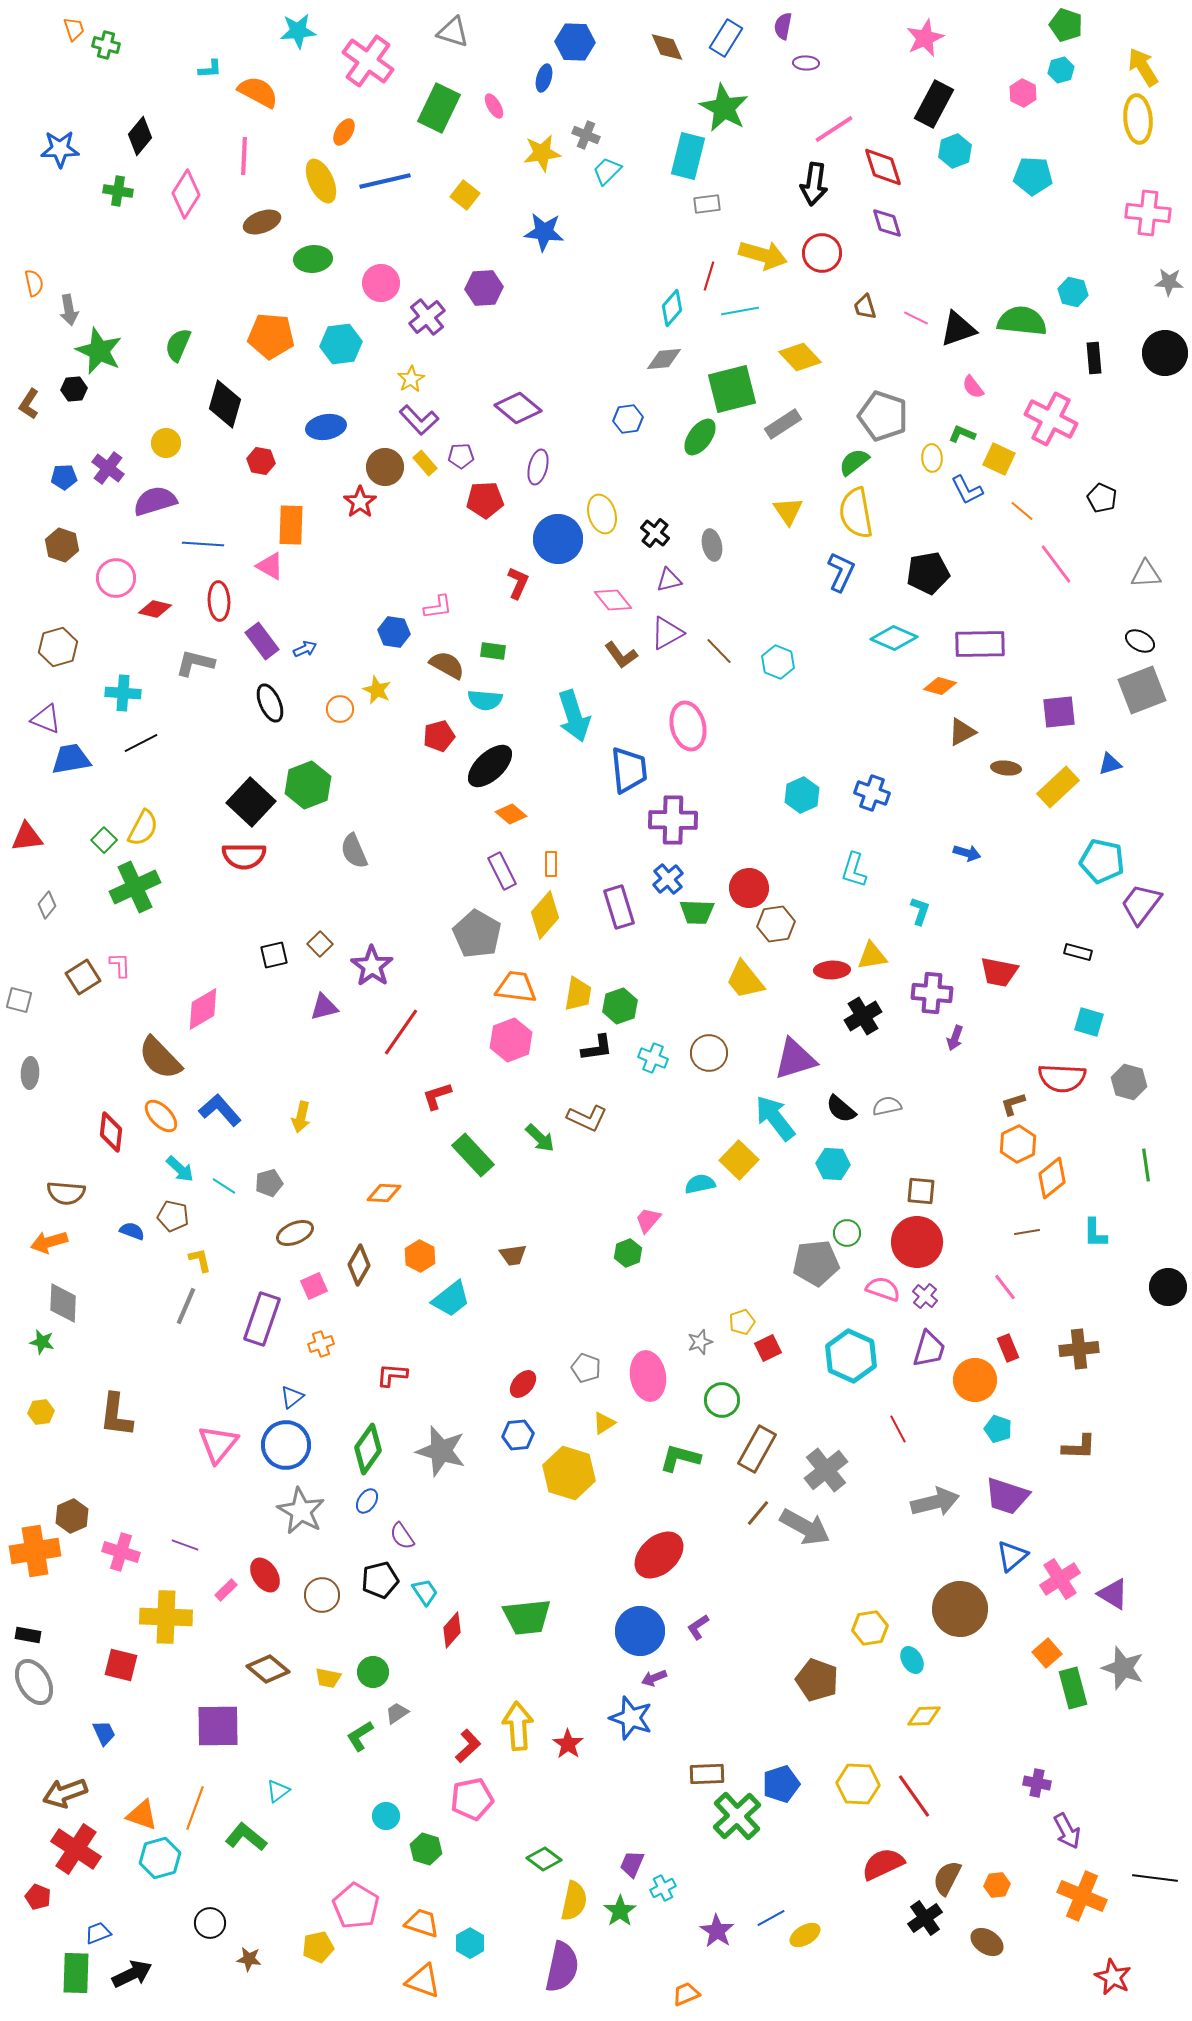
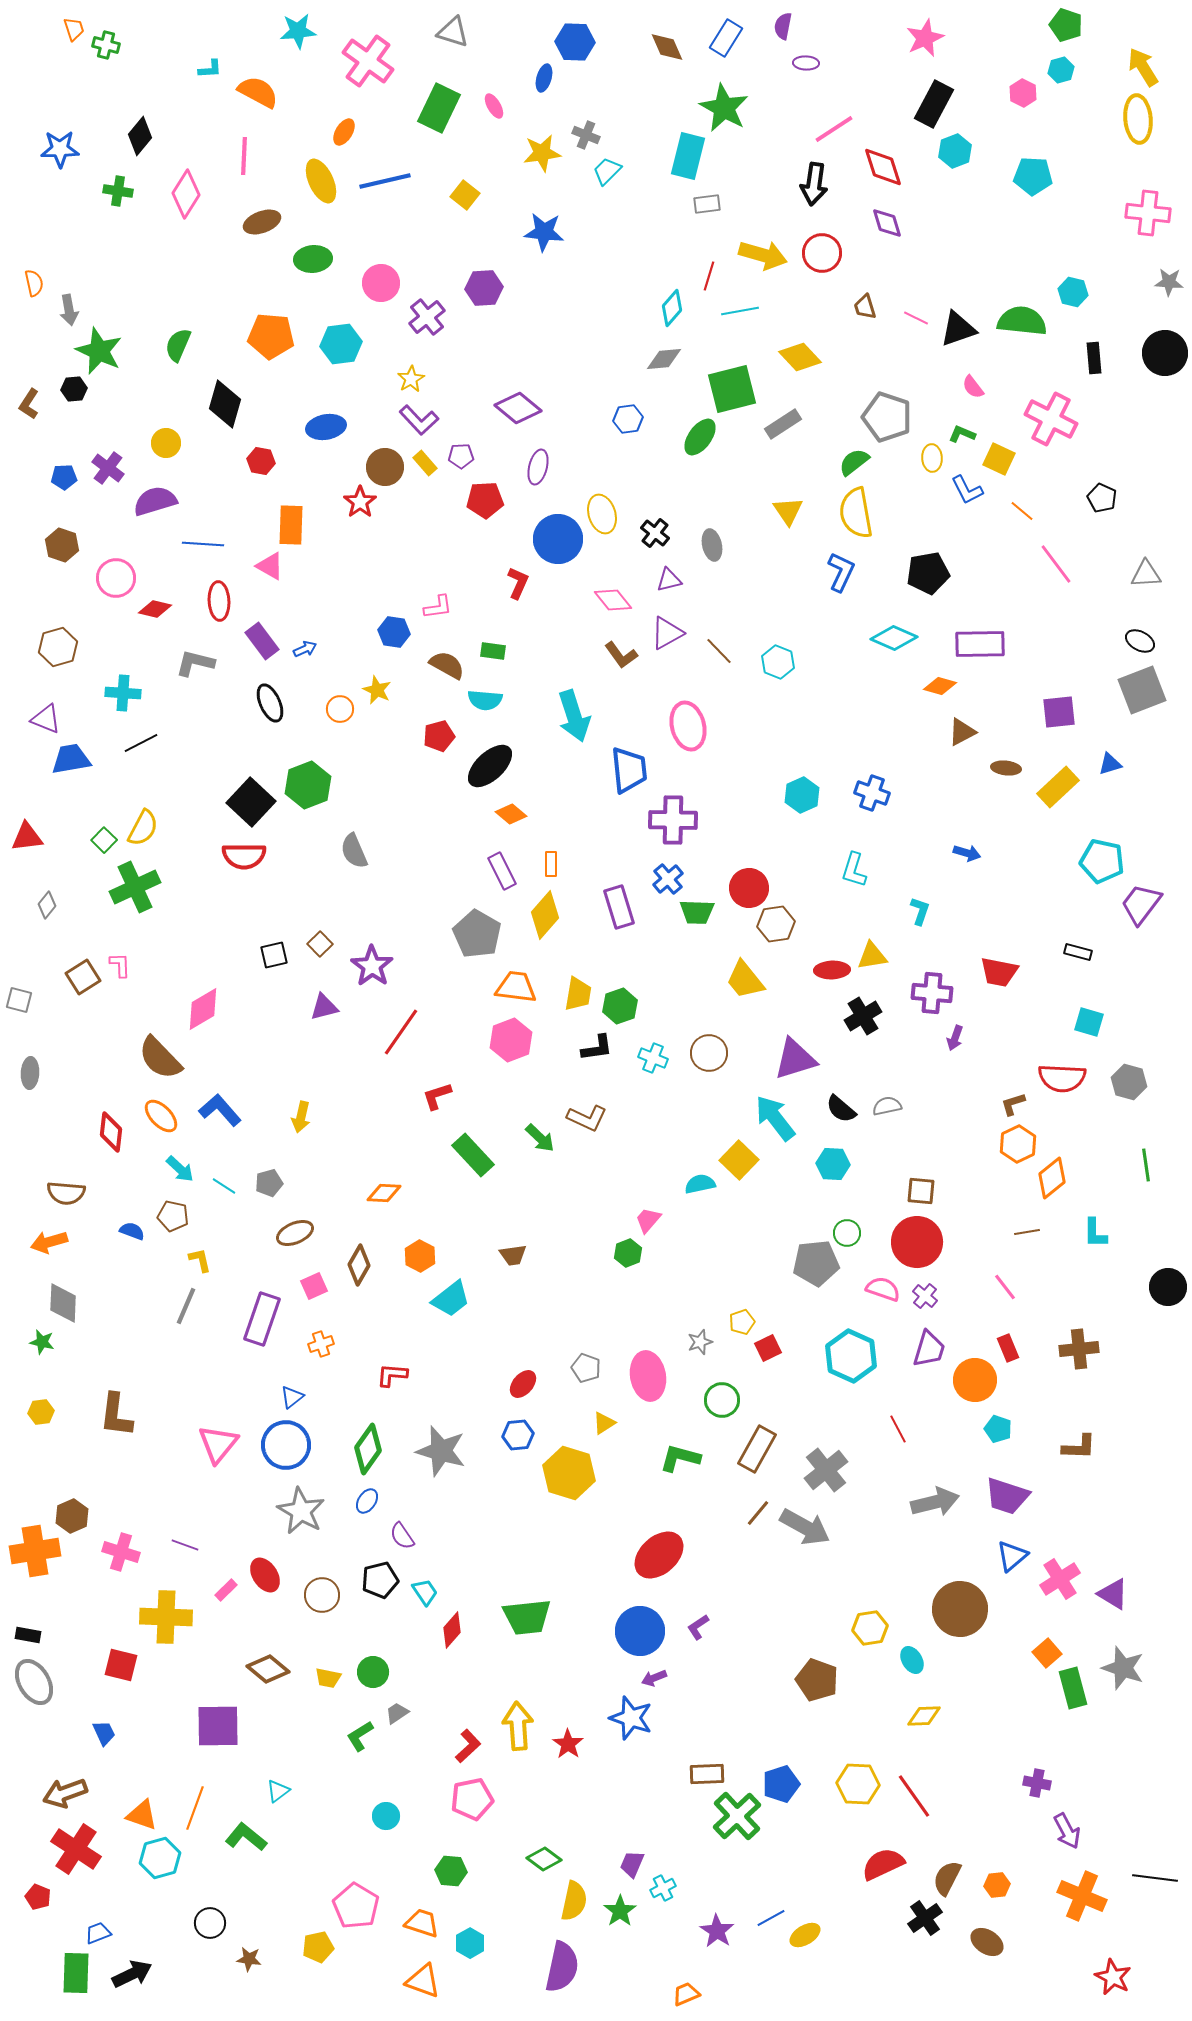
gray pentagon at (883, 416): moved 4 px right, 1 px down
green hexagon at (426, 1849): moved 25 px right, 22 px down; rotated 12 degrees counterclockwise
